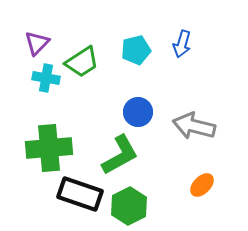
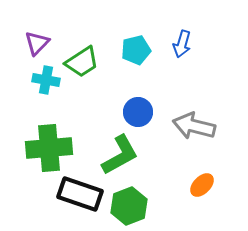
cyan cross: moved 2 px down
green hexagon: rotated 6 degrees clockwise
